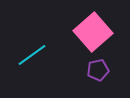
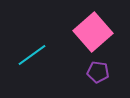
purple pentagon: moved 2 px down; rotated 20 degrees clockwise
